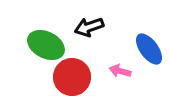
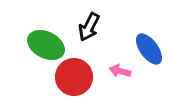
black arrow: rotated 44 degrees counterclockwise
red circle: moved 2 px right
